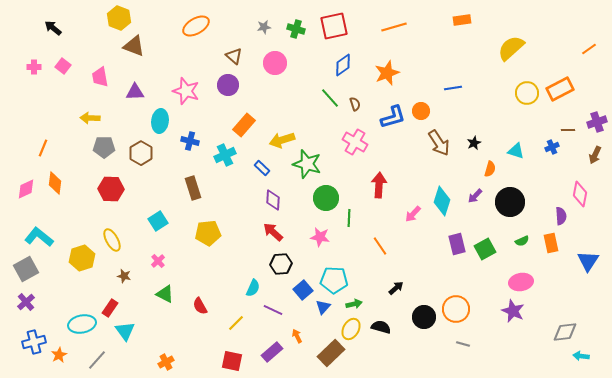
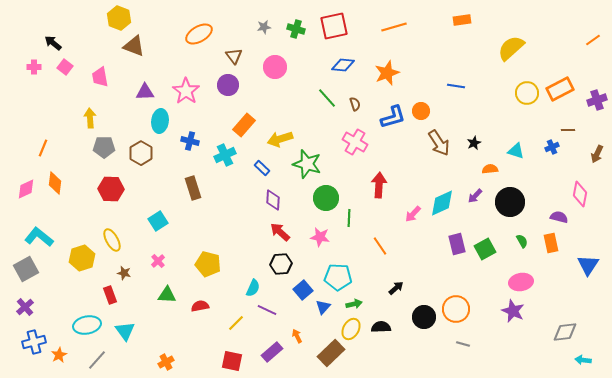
orange ellipse at (196, 26): moved 3 px right, 8 px down
black arrow at (53, 28): moved 15 px down
orange line at (589, 49): moved 4 px right, 9 px up
brown triangle at (234, 56): rotated 12 degrees clockwise
pink circle at (275, 63): moved 4 px down
blue diamond at (343, 65): rotated 40 degrees clockwise
pink square at (63, 66): moved 2 px right, 1 px down
blue line at (453, 88): moved 3 px right, 2 px up; rotated 18 degrees clockwise
pink star at (186, 91): rotated 16 degrees clockwise
purple triangle at (135, 92): moved 10 px right
green line at (330, 98): moved 3 px left
yellow arrow at (90, 118): rotated 84 degrees clockwise
purple cross at (597, 122): moved 22 px up
yellow arrow at (282, 140): moved 2 px left, 1 px up
brown arrow at (595, 155): moved 2 px right, 1 px up
orange semicircle at (490, 169): rotated 112 degrees counterclockwise
cyan diamond at (442, 201): moved 2 px down; rotated 48 degrees clockwise
purple semicircle at (561, 216): moved 2 px left, 1 px down; rotated 72 degrees counterclockwise
red arrow at (273, 232): moved 7 px right
yellow pentagon at (208, 233): moved 31 px down; rotated 20 degrees clockwise
green semicircle at (522, 241): rotated 96 degrees counterclockwise
blue triangle at (588, 261): moved 4 px down
brown star at (124, 276): moved 3 px up
cyan pentagon at (334, 280): moved 4 px right, 3 px up
green triangle at (165, 294): moved 2 px right, 1 px down; rotated 24 degrees counterclockwise
purple cross at (26, 302): moved 1 px left, 5 px down
red semicircle at (200, 306): rotated 108 degrees clockwise
red rectangle at (110, 308): moved 13 px up; rotated 54 degrees counterclockwise
purple line at (273, 310): moved 6 px left
cyan ellipse at (82, 324): moved 5 px right, 1 px down
black semicircle at (381, 327): rotated 18 degrees counterclockwise
cyan arrow at (581, 356): moved 2 px right, 4 px down
